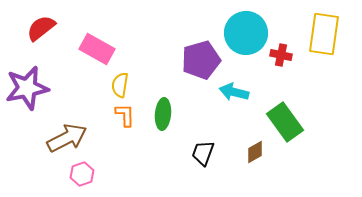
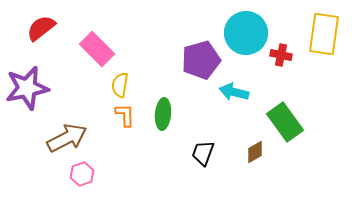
pink rectangle: rotated 16 degrees clockwise
